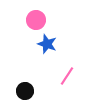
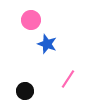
pink circle: moved 5 px left
pink line: moved 1 px right, 3 px down
